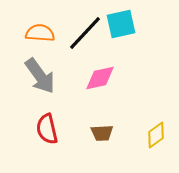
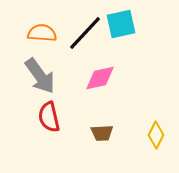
orange semicircle: moved 2 px right
red semicircle: moved 2 px right, 12 px up
yellow diamond: rotated 28 degrees counterclockwise
